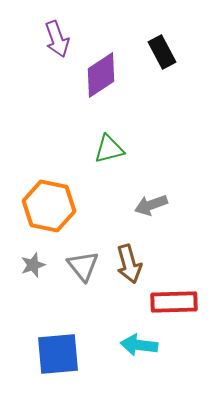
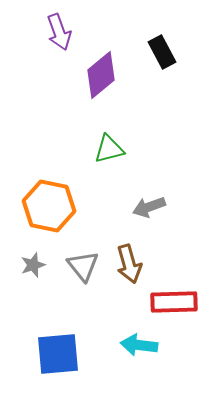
purple arrow: moved 2 px right, 7 px up
purple diamond: rotated 6 degrees counterclockwise
gray arrow: moved 2 px left, 2 px down
